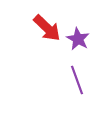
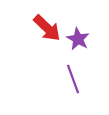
purple line: moved 4 px left, 1 px up
